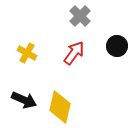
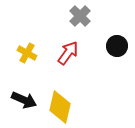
red arrow: moved 6 px left
